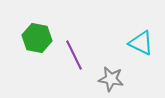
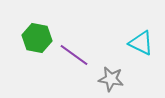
purple line: rotated 28 degrees counterclockwise
